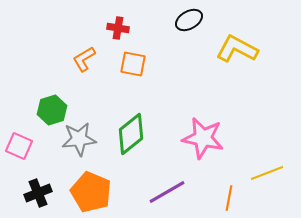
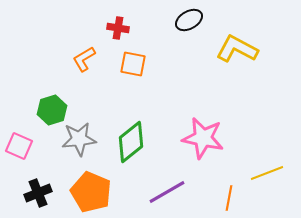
green diamond: moved 8 px down
